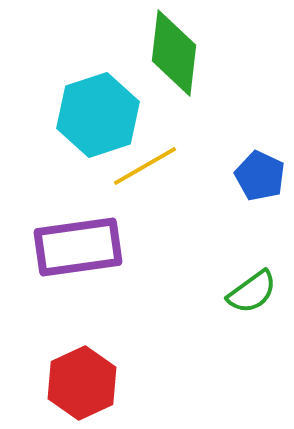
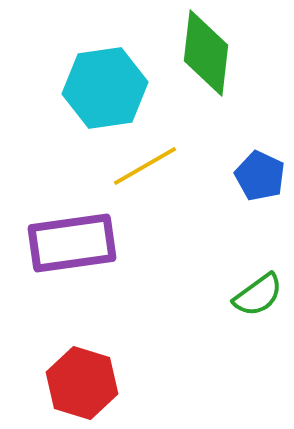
green diamond: moved 32 px right
cyan hexagon: moved 7 px right, 27 px up; rotated 10 degrees clockwise
purple rectangle: moved 6 px left, 4 px up
green semicircle: moved 6 px right, 3 px down
red hexagon: rotated 18 degrees counterclockwise
